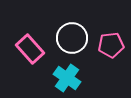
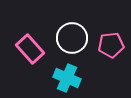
cyan cross: rotated 12 degrees counterclockwise
